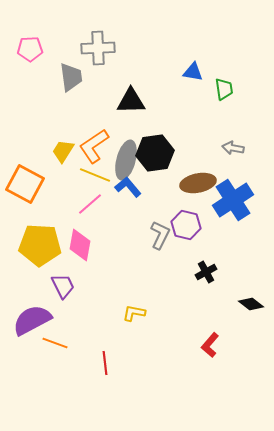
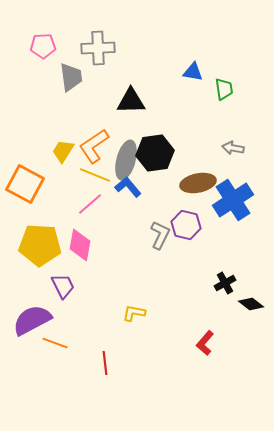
pink pentagon: moved 13 px right, 3 px up
black cross: moved 19 px right, 11 px down
red L-shape: moved 5 px left, 2 px up
